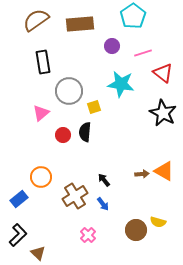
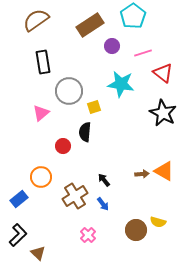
brown rectangle: moved 10 px right, 1 px down; rotated 28 degrees counterclockwise
red circle: moved 11 px down
